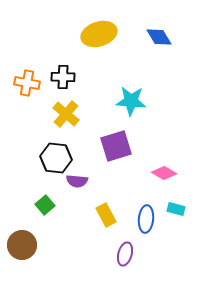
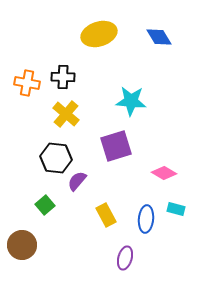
purple semicircle: rotated 125 degrees clockwise
purple ellipse: moved 4 px down
